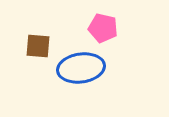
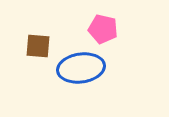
pink pentagon: moved 1 px down
